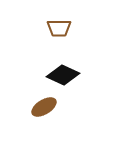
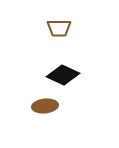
brown ellipse: moved 1 px right, 1 px up; rotated 25 degrees clockwise
